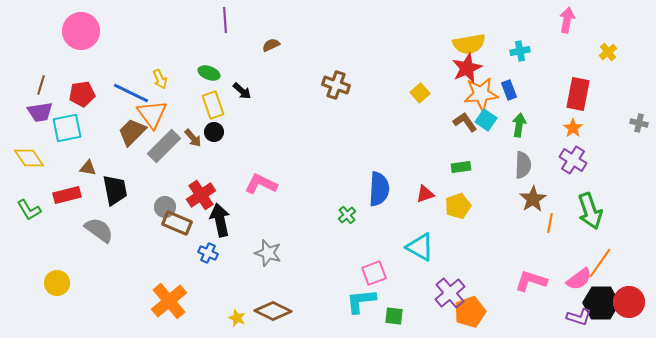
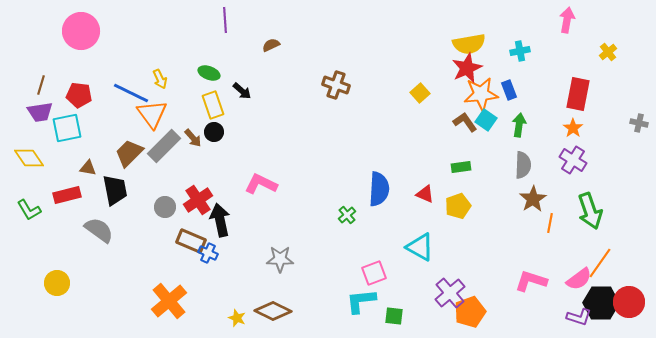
red pentagon at (82, 94): moved 3 px left, 1 px down; rotated 15 degrees clockwise
brown trapezoid at (132, 132): moved 3 px left, 21 px down
red triangle at (425, 194): rotated 42 degrees clockwise
red cross at (201, 195): moved 3 px left, 5 px down
brown rectangle at (177, 223): moved 14 px right, 18 px down
gray star at (268, 253): moved 12 px right, 6 px down; rotated 16 degrees counterclockwise
